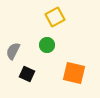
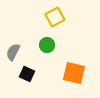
gray semicircle: moved 1 px down
